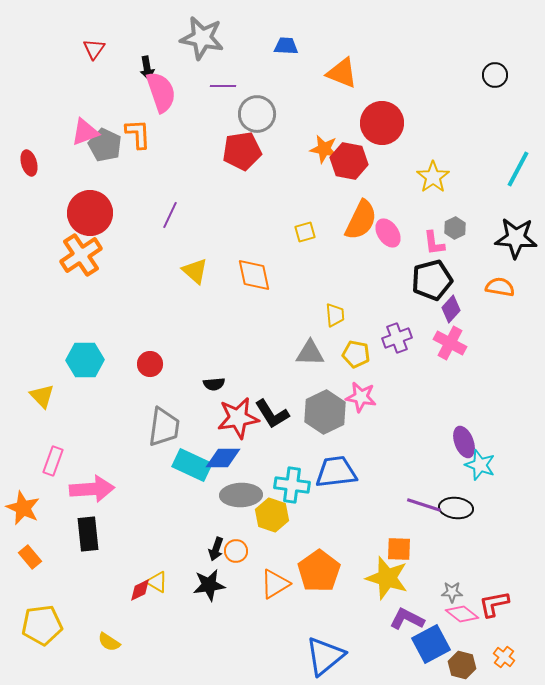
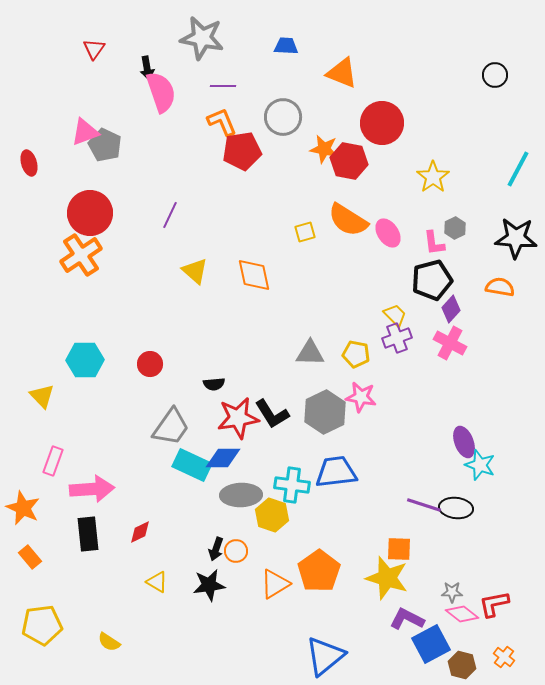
gray circle at (257, 114): moved 26 px right, 3 px down
orange L-shape at (138, 134): moved 84 px right, 12 px up; rotated 20 degrees counterclockwise
orange semicircle at (361, 220): moved 13 px left; rotated 96 degrees clockwise
yellow trapezoid at (335, 315): moved 60 px right; rotated 40 degrees counterclockwise
gray trapezoid at (164, 427): moved 7 px right; rotated 27 degrees clockwise
red diamond at (140, 590): moved 58 px up
